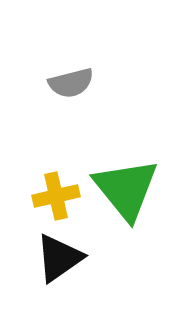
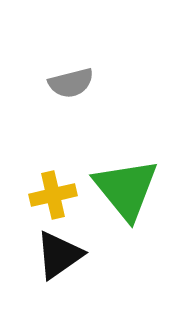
yellow cross: moved 3 px left, 1 px up
black triangle: moved 3 px up
